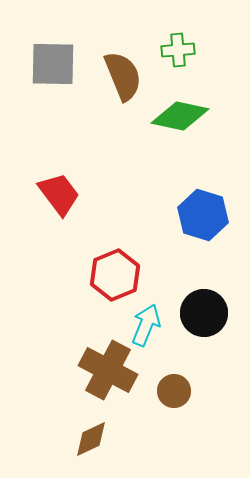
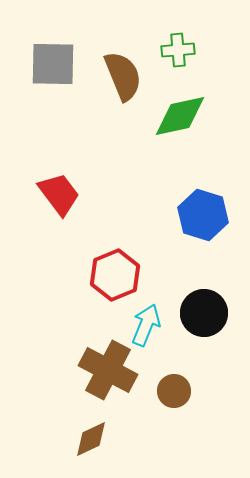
green diamond: rotated 24 degrees counterclockwise
